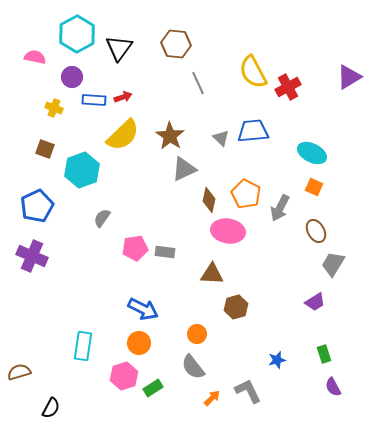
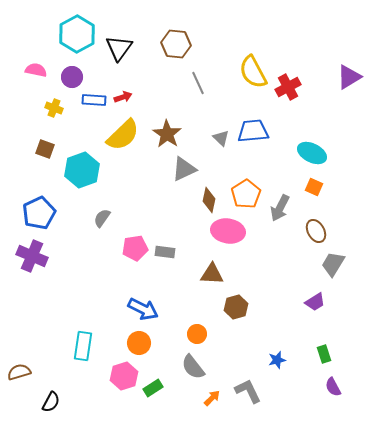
pink semicircle at (35, 57): moved 1 px right, 13 px down
brown star at (170, 136): moved 3 px left, 2 px up
orange pentagon at (246, 194): rotated 12 degrees clockwise
blue pentagon at (37, 206): moved 2 px right, 7 px down
black semicircle at (51, 408): moved 6 px up
